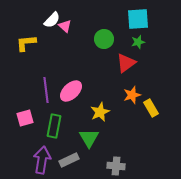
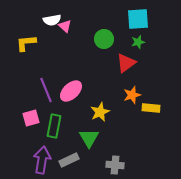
white semicircle: rotated 36 degrees clockwise
purple line: rotated 15 degrees counterclockwise
yellow rectangle: rotated 54 degrees counterclockwise
pink square: moved 6 px right
gray cross: moved 1 px left, 1 px up
